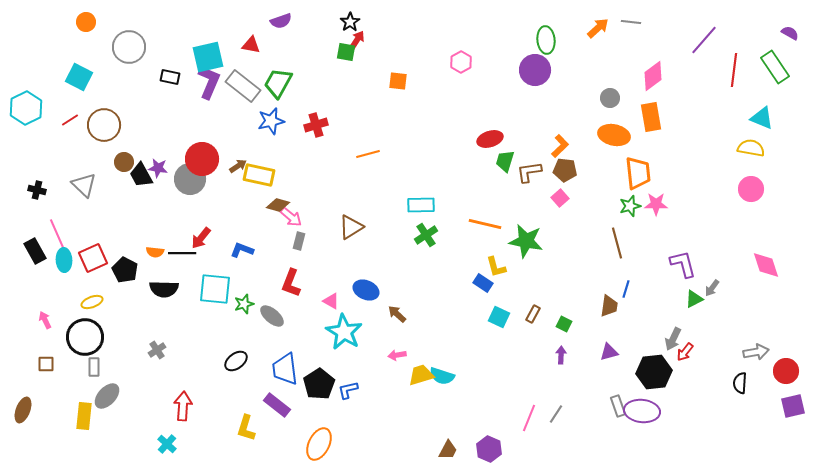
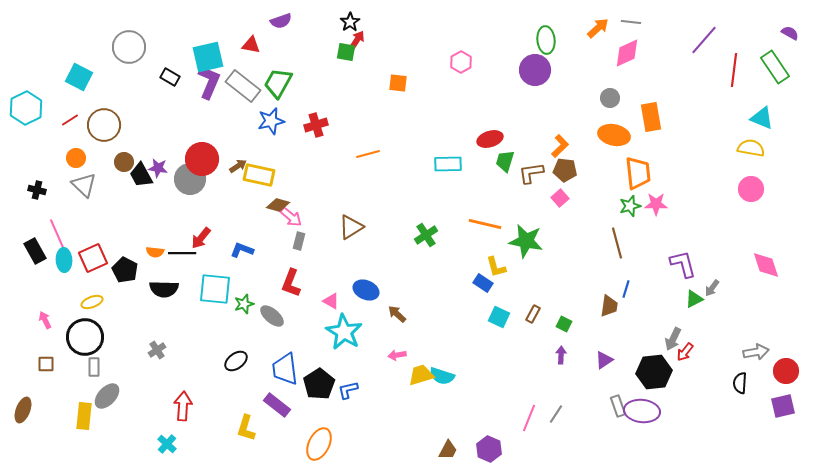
orange circle at (86, 22): moved 10 px left, 136 px down
pink diamond at (653, 76): moved 26 px left, 23 px up; rotated 12 degrees clockwise
black rectangle at (170, 77): rotated 18 degrees clockwise
orange square at (398, 81): moved 2 px down
brown L-shape at (529, 172): moved 2 px right, 1 px down
cyan rectangle at (421, 205): moved 27 px right, 41 px up
purple triangle at (609, 352): moved 5 px left, 8 px down; rotated 18 degrees counterclockwise
purple square at (793, 406): moved 10 px left
